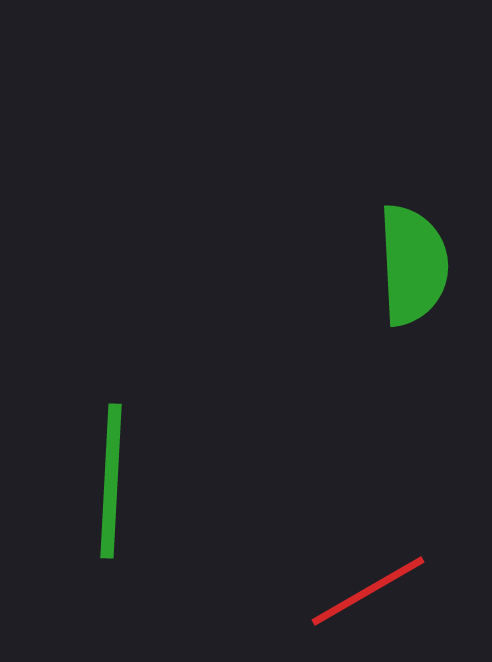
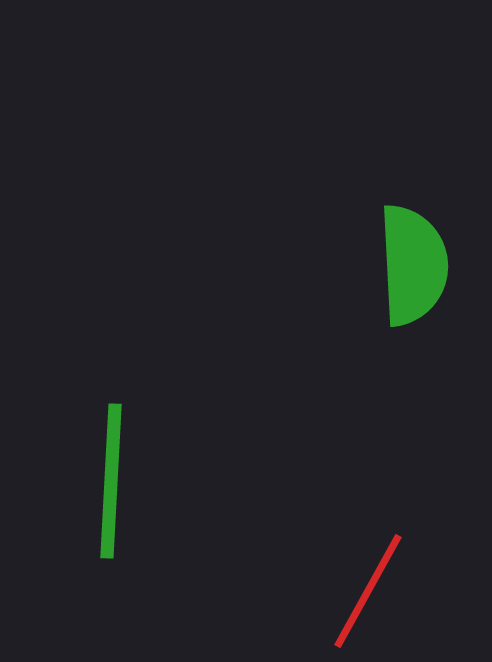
red line: rotated 31 degrees counterclockwise
